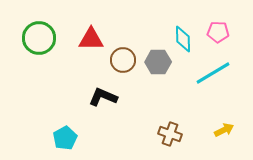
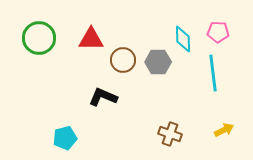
cyan line: rotated 66 degrees counterclockwise
cyan pentagon: rotated 15 degrees clockwise
